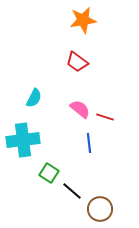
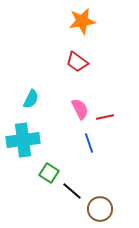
orange star: moved 1 px left, 1 px down
cyan semicircle: moved 3 px left, 1 px down
pink semicircle: rotated 25 degrees clockwise
red line: rotated 30 degrees counterclockwise
blue line: rotated 12 degrees counterclockwise
